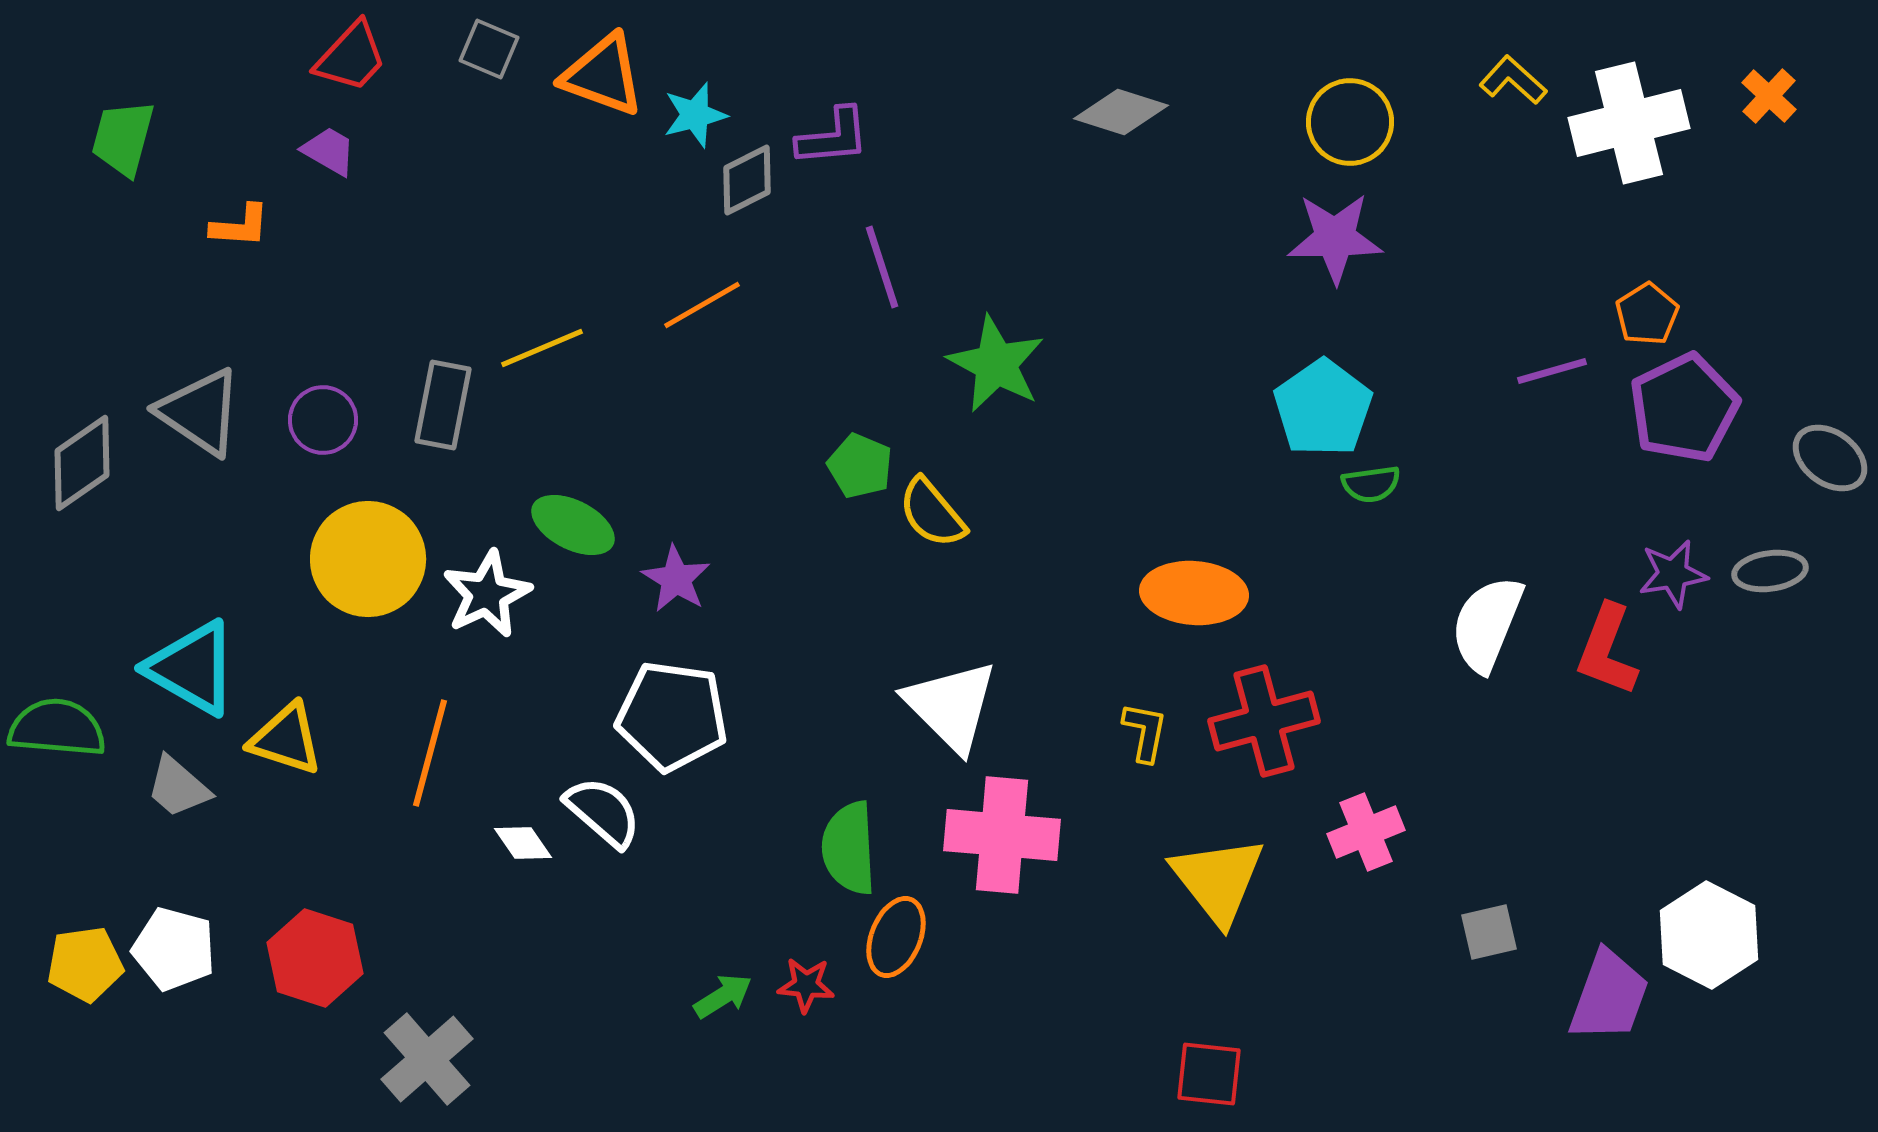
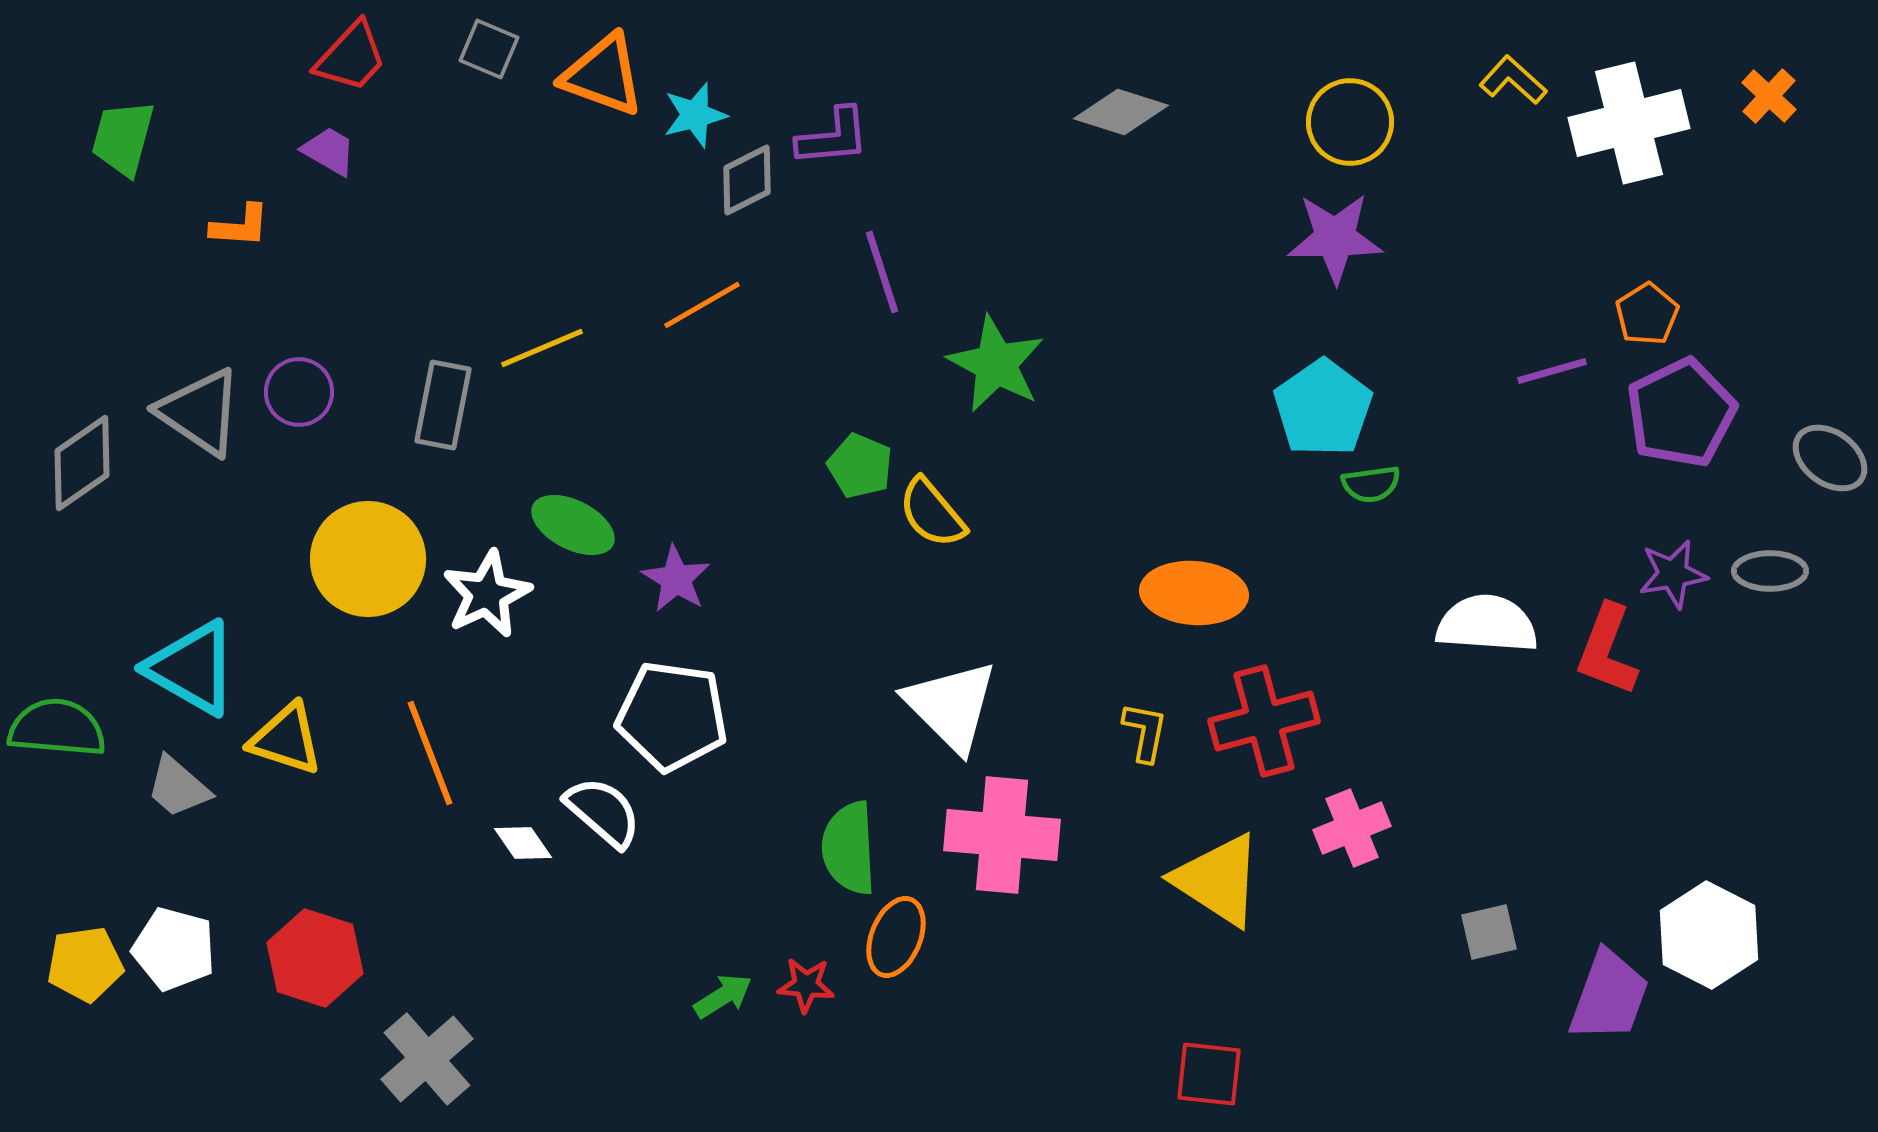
purple line at (882, 267): moved 5 px down
purple pentagon at (1684, 408): moved 3 px left, 5 px down
purple circle at (323, 420): moved 24 px left, 28 px up
gray ellipse at (1770, 571): rotated 8 degrees clockwise
white semicircle at (1487, 624): rotated 72 degrees clockwise
orange line at (430, 753): rotated 36 degrees counterclockwise
pink cross at (1366, 832): moved 14 px left, 4 px up
yellow triangle at (1218, 880): rotated 19 degrees counterclockwise
